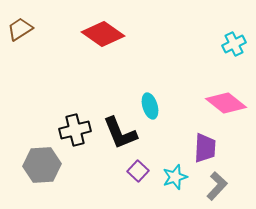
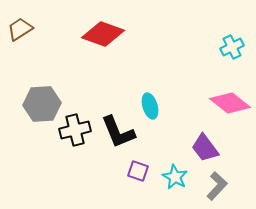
red diamond: rotated 15 degrees counterclockwise
cyan cross: moved 2 px left, 3 px down
pink diamond: moved 4 px right
black L-shape: moved 2 px left, 1 px up
purple trapezoid: rotated 140 degrees clockwise
gray hexagon: moved 61 px up
purple square: rotated 25 degrees counterclockwise
cyan star: rotated 25 degrees counterclockwise
